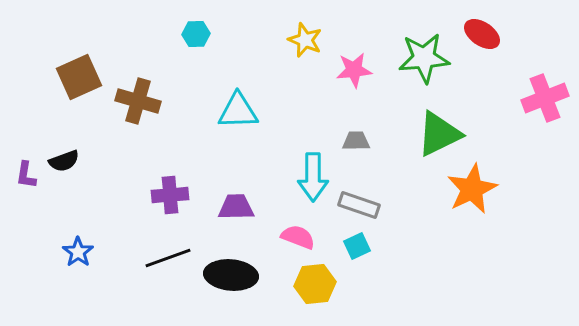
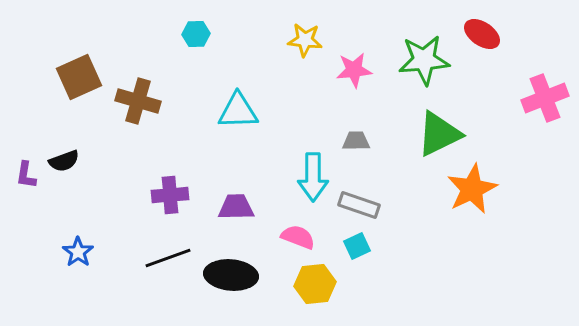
yellow star: rotated 16 degrees counterclockwise
green star: moved 2 px down
